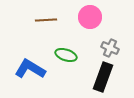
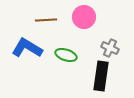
pink circle: moved 6 px left
blue L-shape: moved 3 px left, 21 px up
black rectangle: moved 2 px left, 1 px up; rotated 12 degrees counterclockwise
